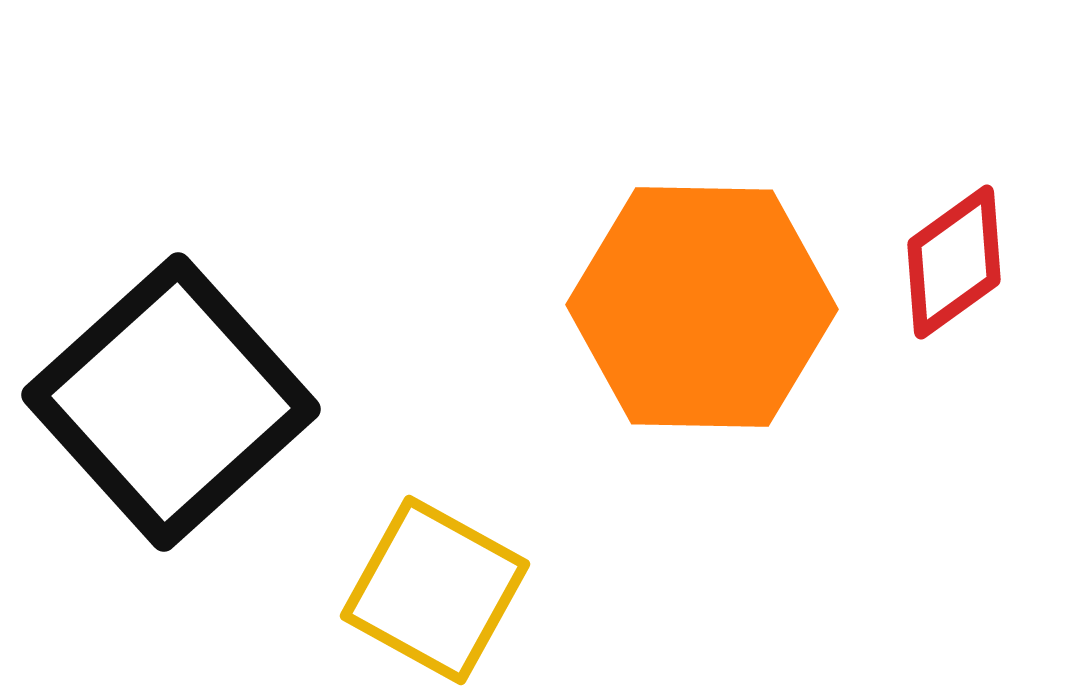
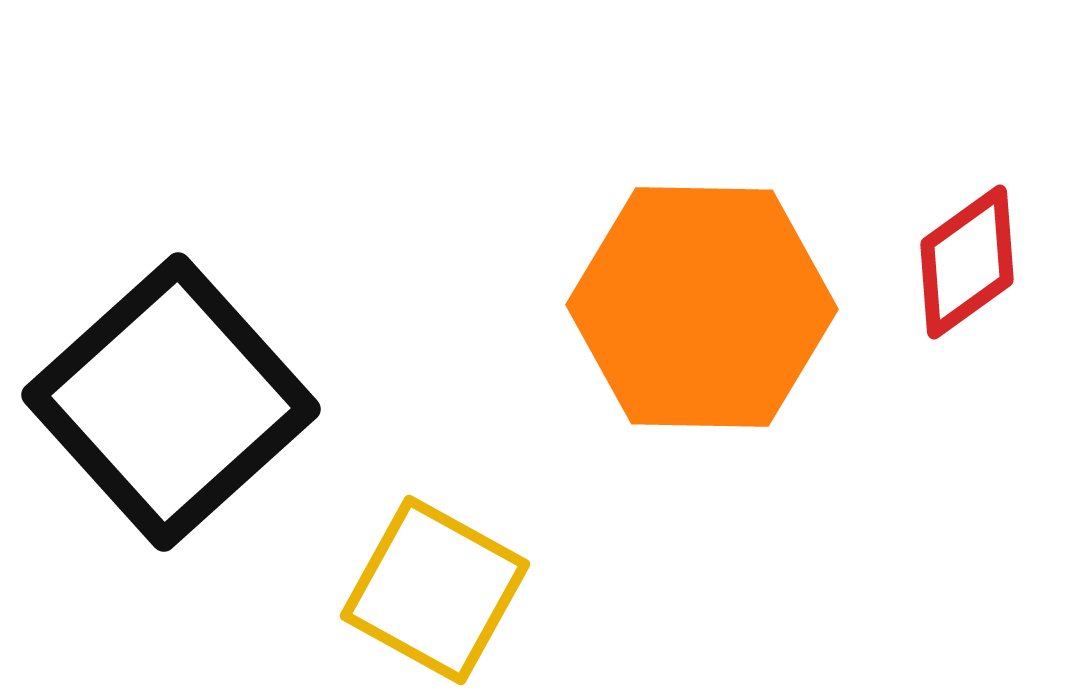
red diamond: moved 13 px right
